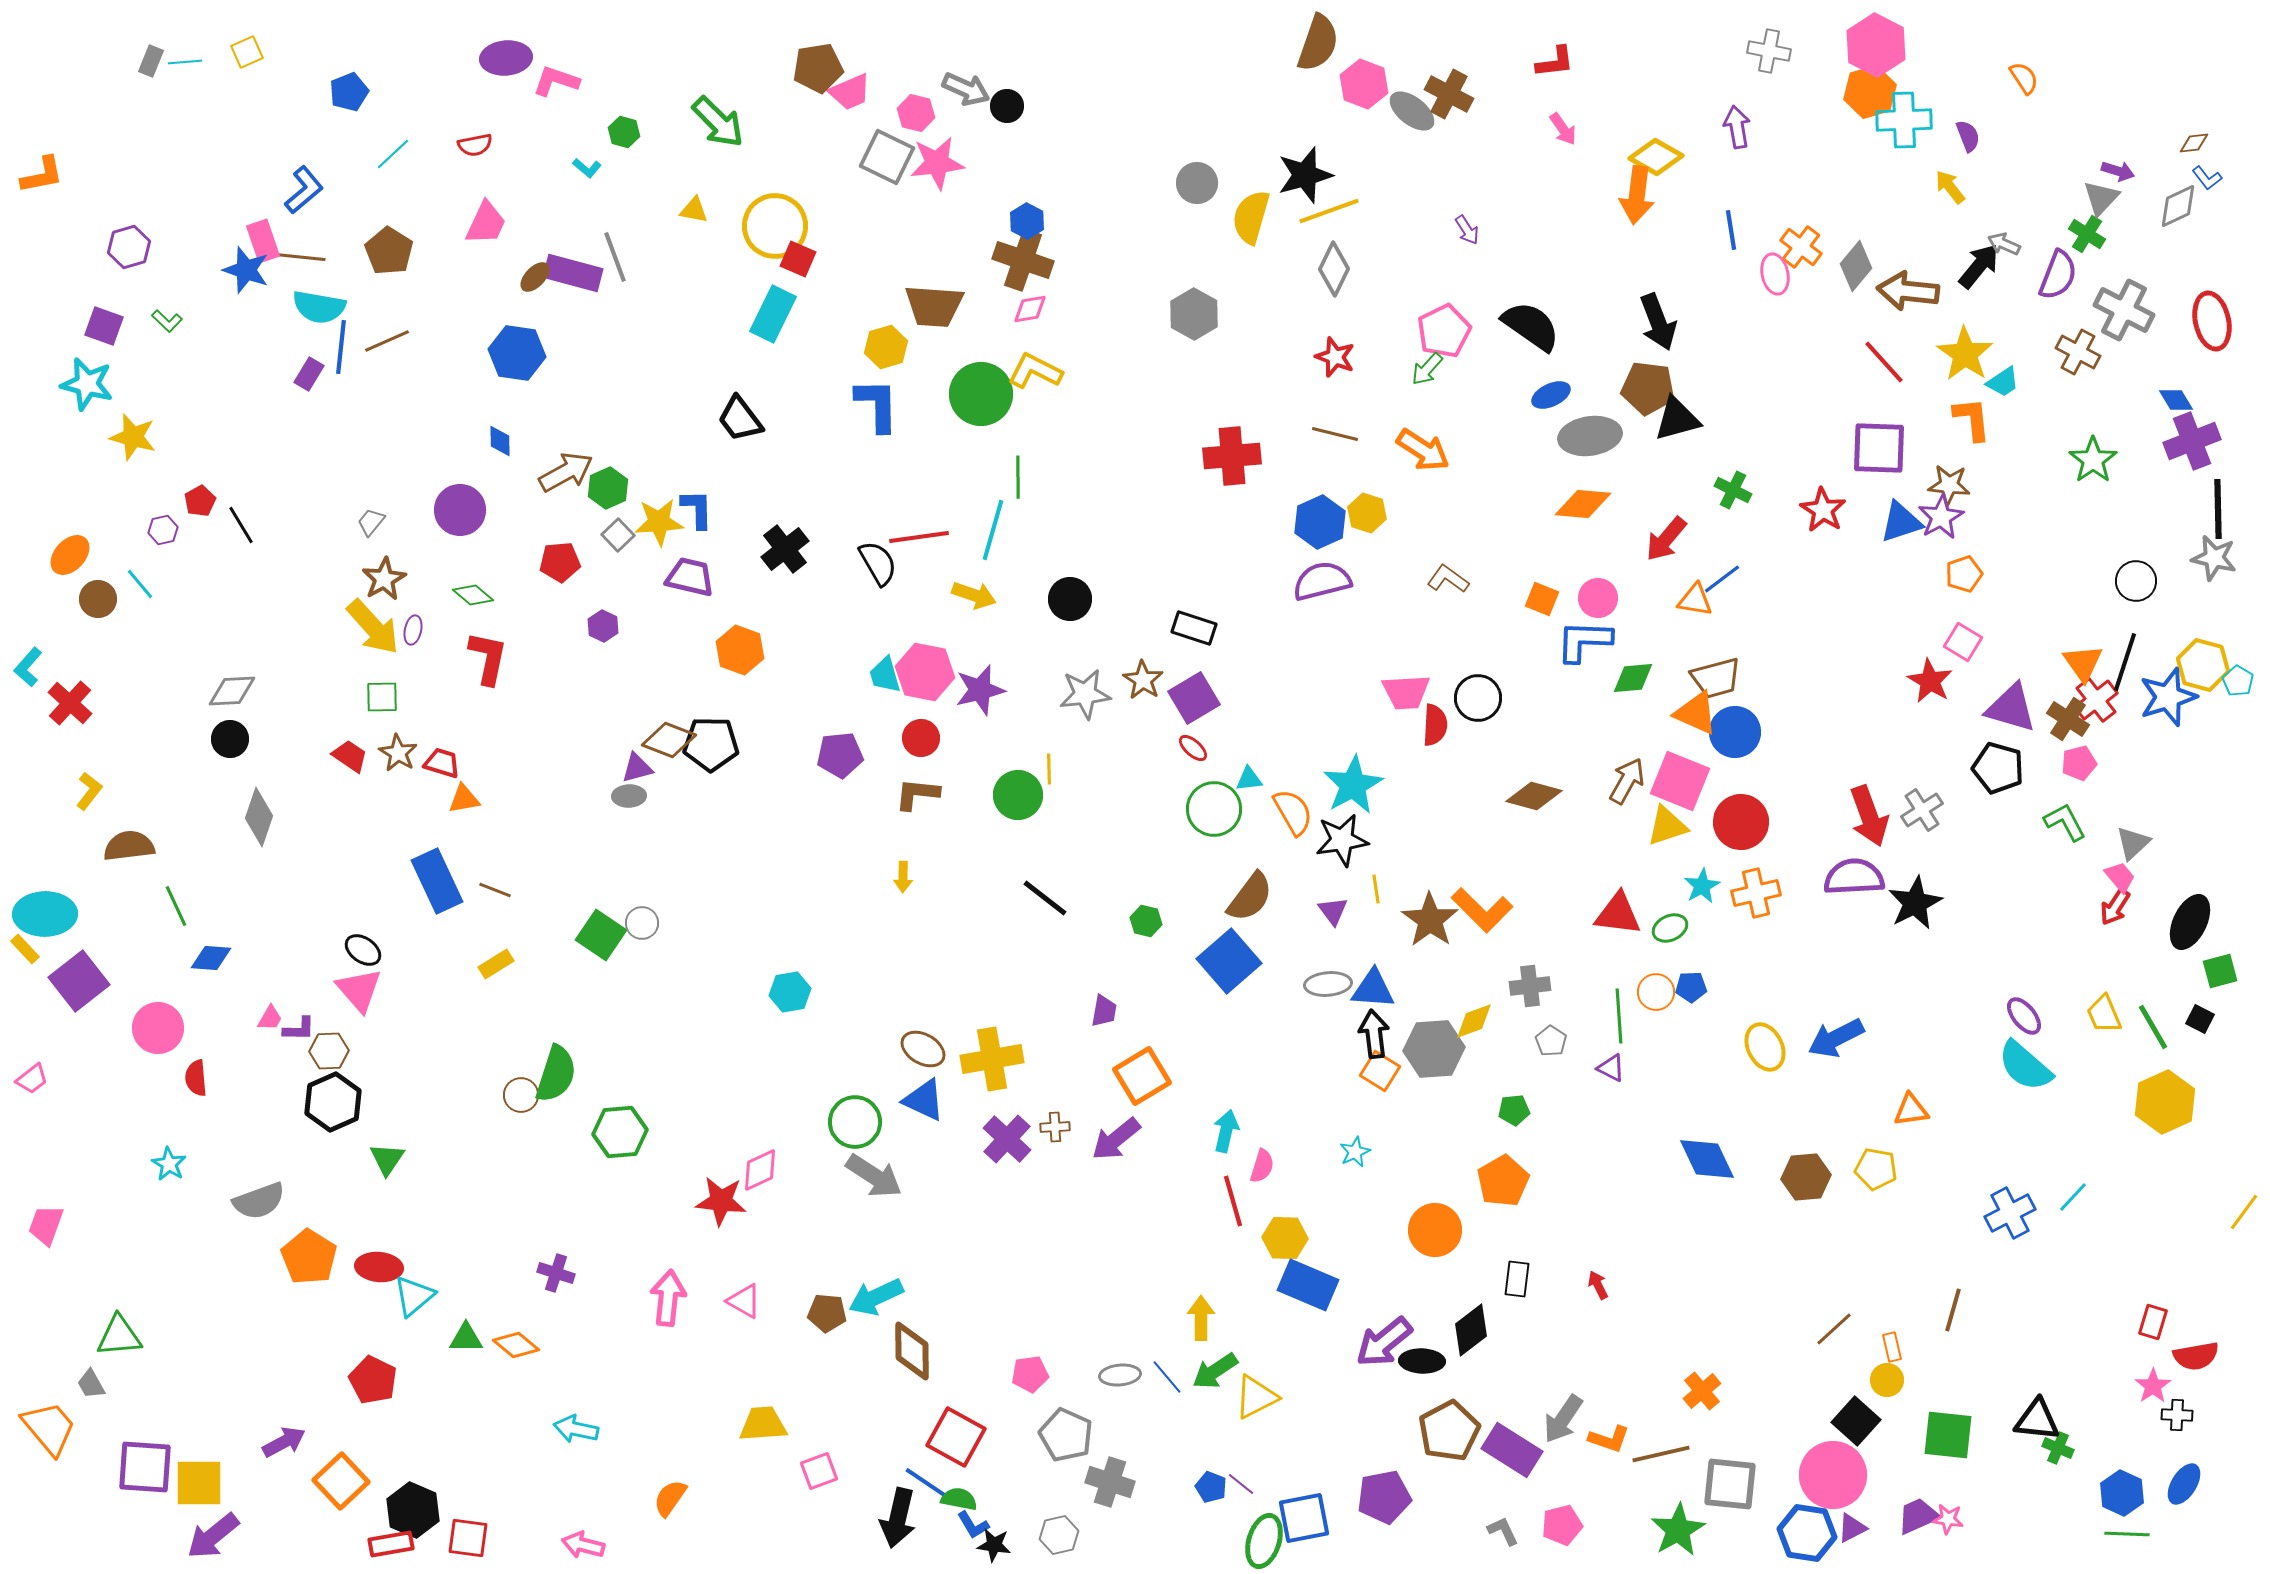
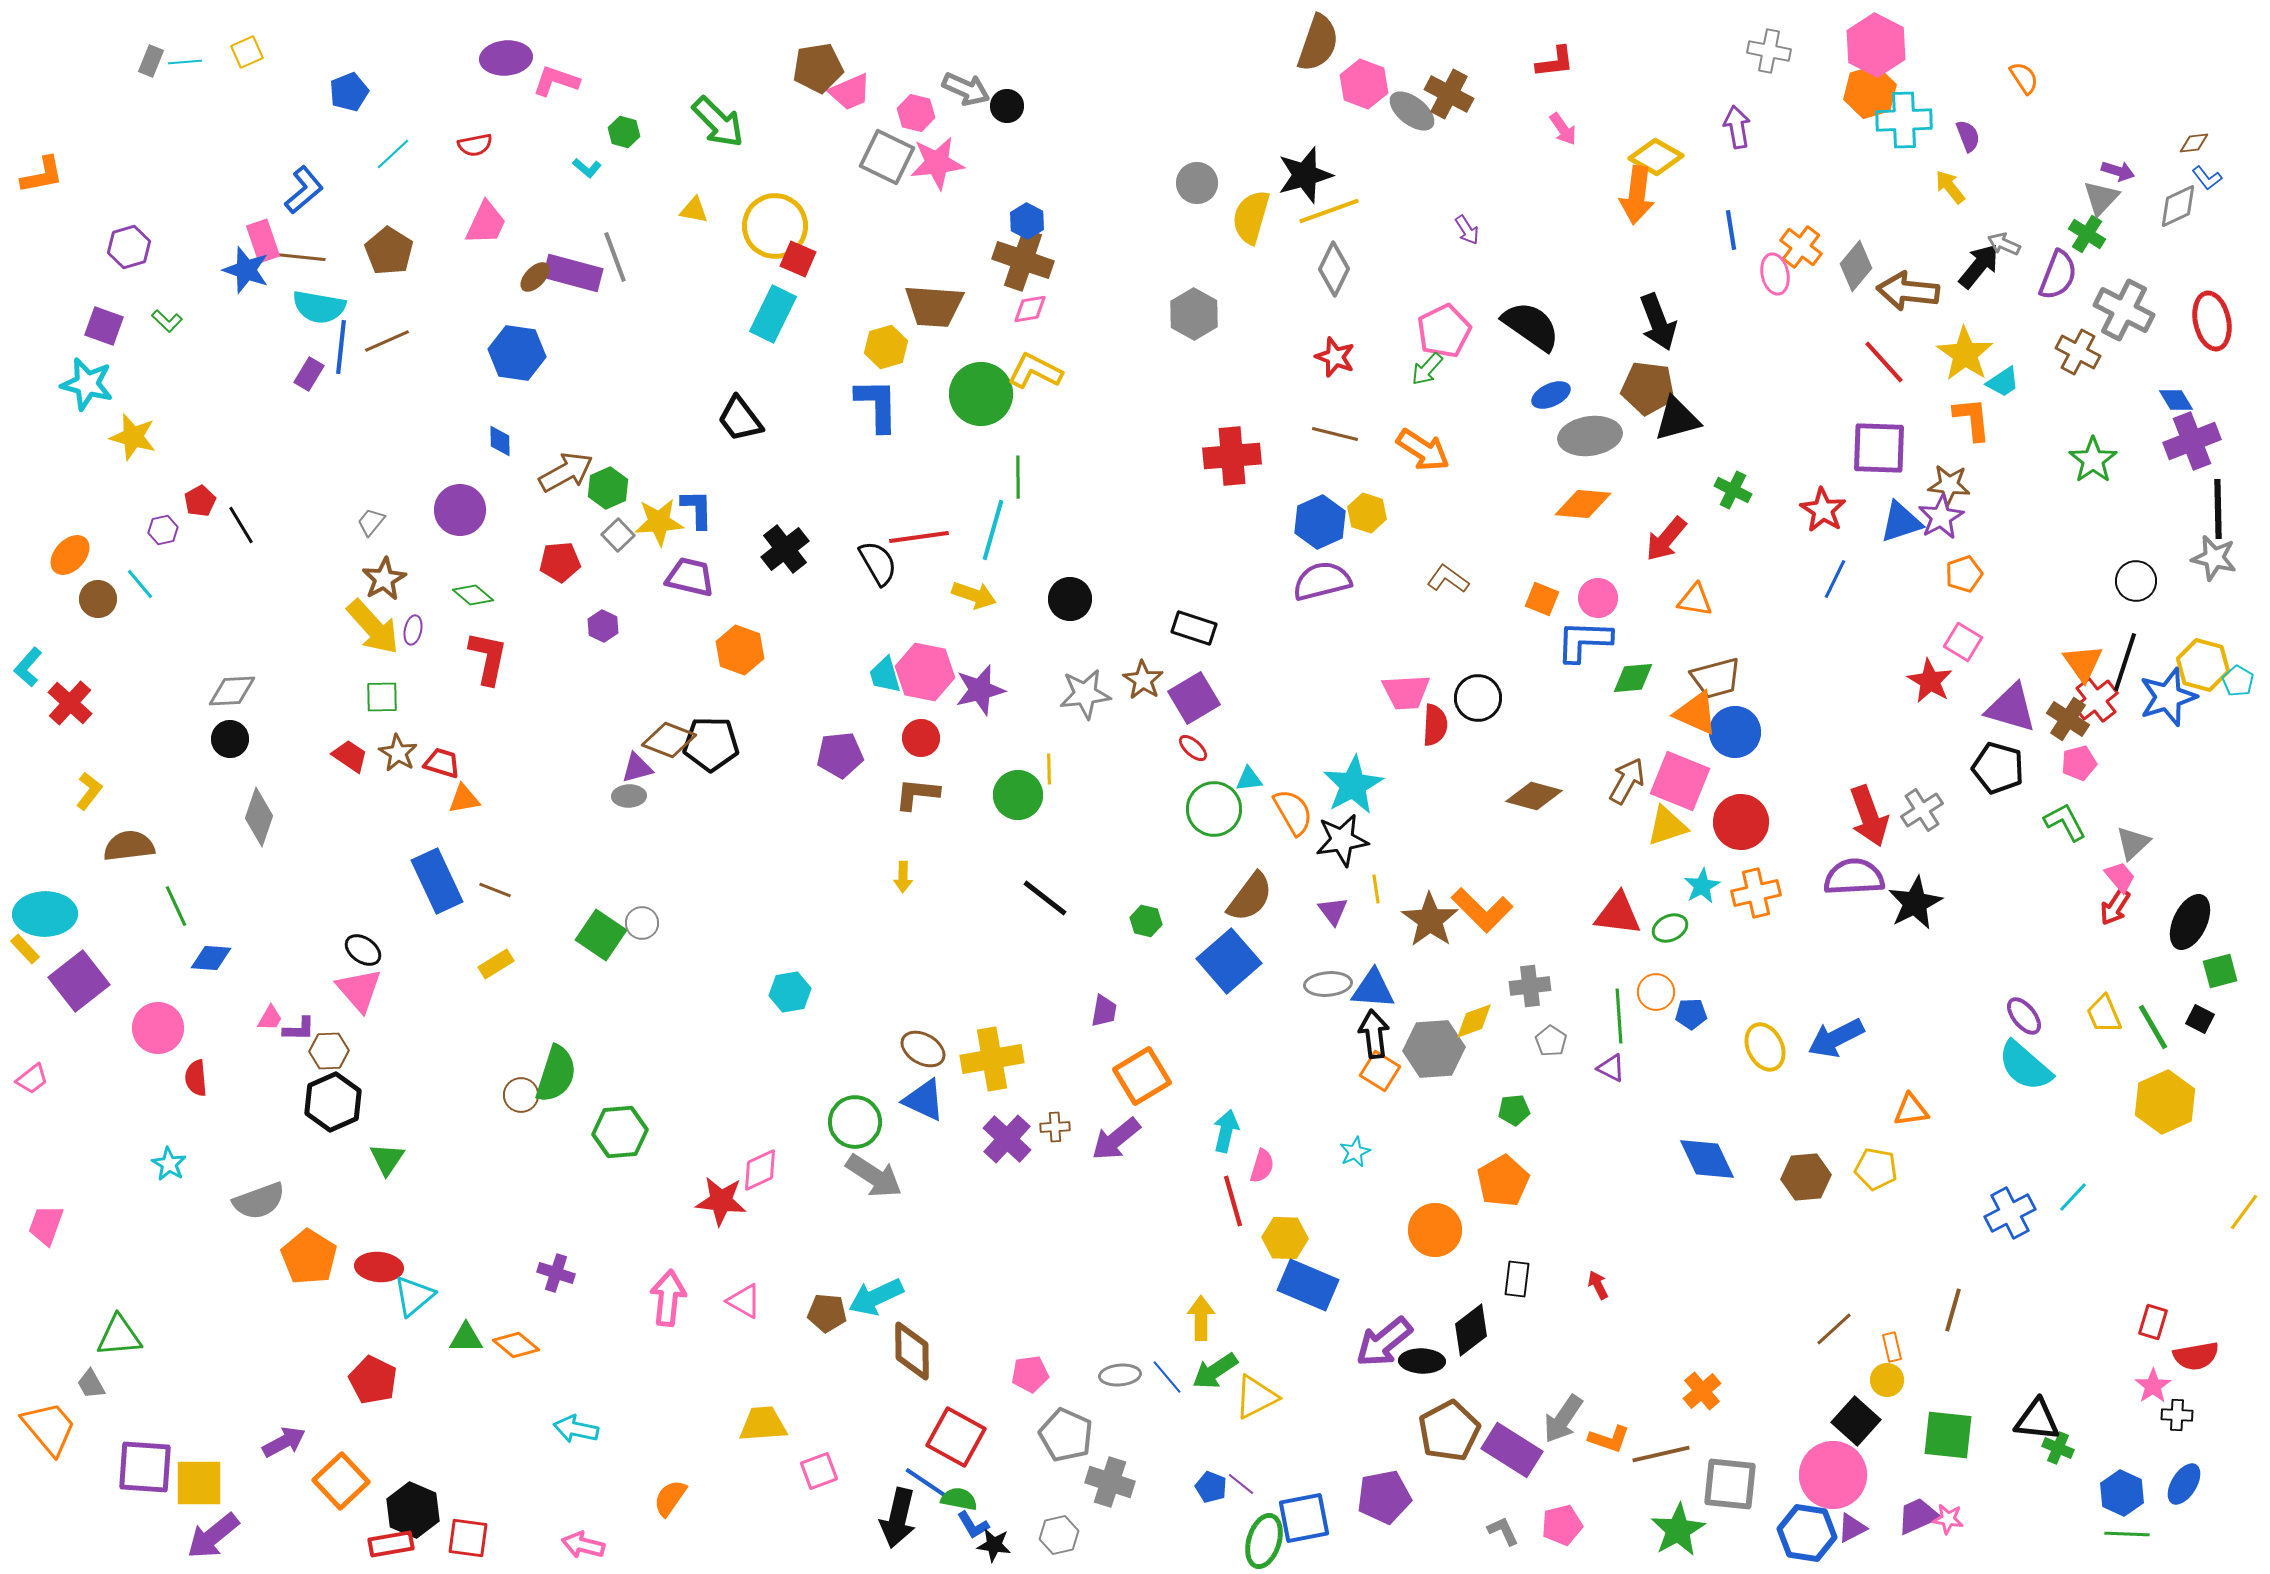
blue line at (1722, 579): moved 113 px right; rotated 27 degrees counterclockwise
blue pentagon at (1691, 987): moved 27 px down
